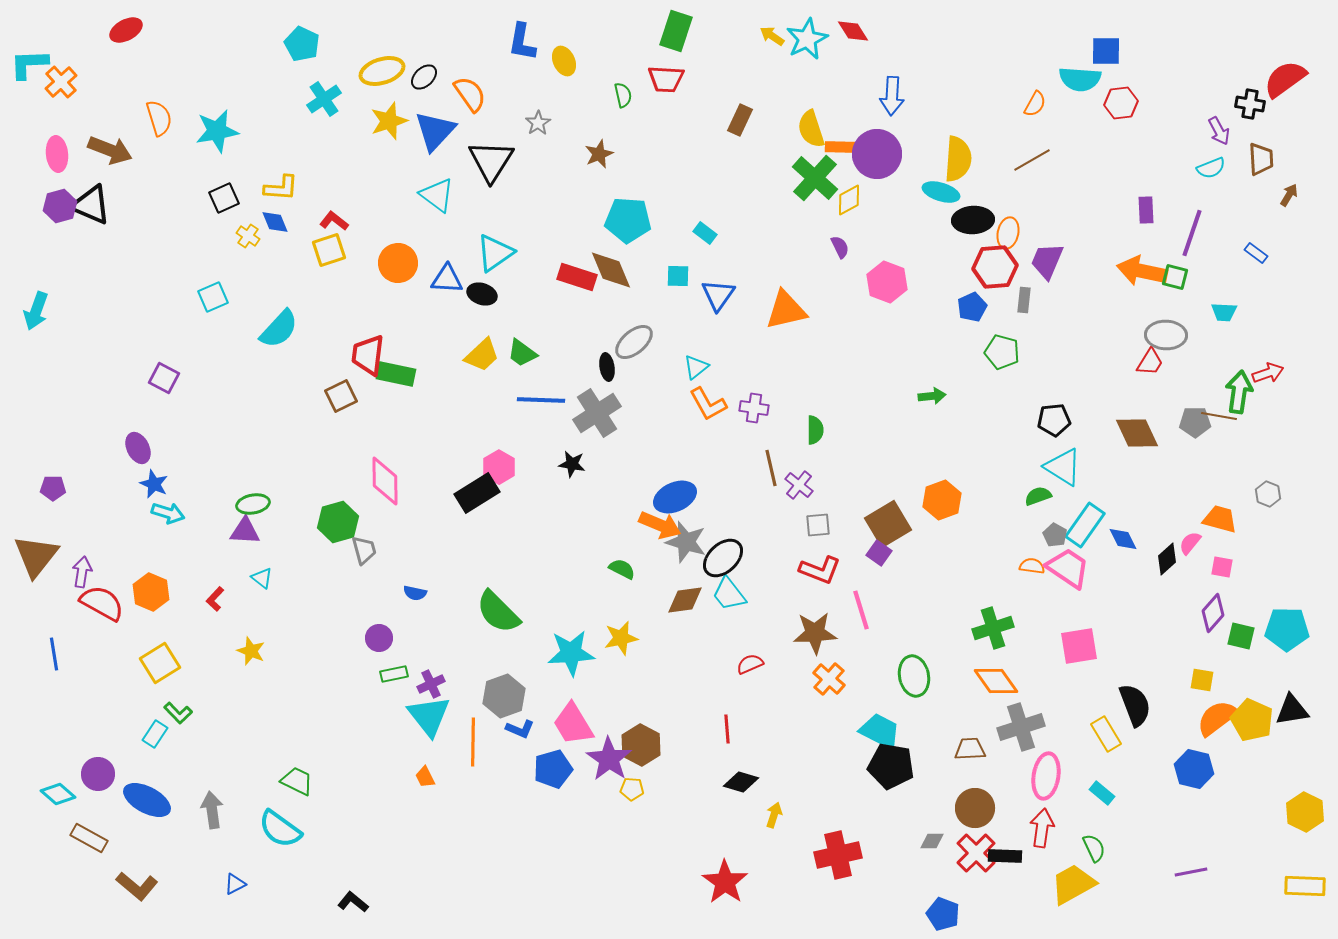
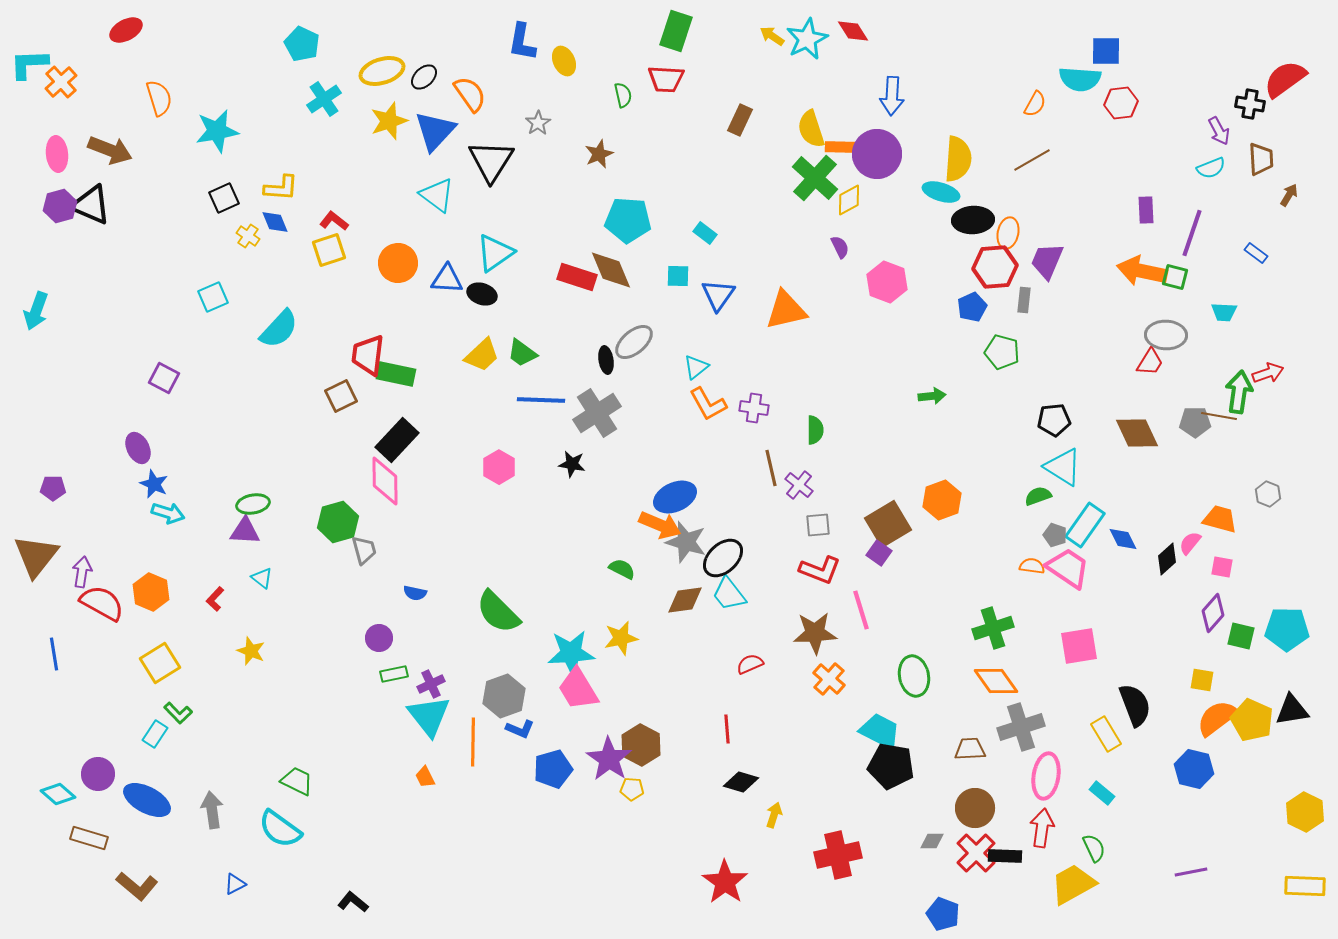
orange semicircle at (159, 118): moved 20 px up
black ellipse at (607, 367): moved 1 px left, 7 px up
black rectangle at (477, 493): moved 80 px left, 53 px up; rotated 15 degrees counterclockwise
gray pentagon at (1055, 535): rotated 10 degrees counterclockwise
pink trapezoid at (573, 724): moved 5 px right, 35 px up
brown rectangle at (89, 838): rotated 12 degrees counterclockwise
